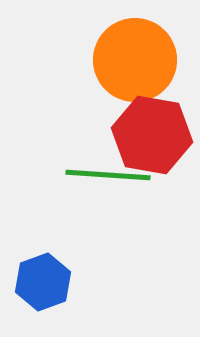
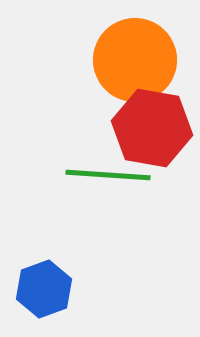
red hexagon: moved 7 px up
blue hexagon: moved 1 px right, 7 px down
